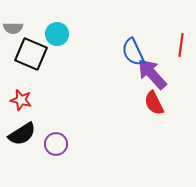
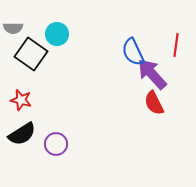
red line: moved 5 px left
black square: rotated 12 degrees clockwise
